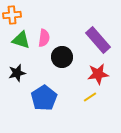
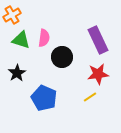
orange cross: rotated 24 degrees counterclockwise
purple rectangle: rotated 16 degrees clockwise
black star: rotated 18 degrees counterclockwise
blue pentagon: rotated 15 degrees counterclockwise
